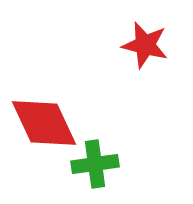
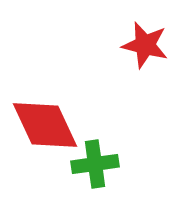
red diamond: moved 1 px right, 2 px down
